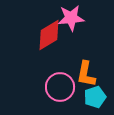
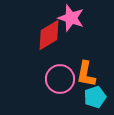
pink star: rotated 24 degrees clockwise
pink circle: moved 8 px up
